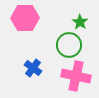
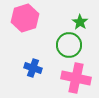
pink hexagon: rotated 16 degrees counterclockwise
blue cross: rotated 18 degrees counterclockwise
pink cross: moved 2 px down
